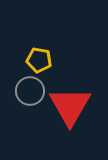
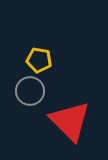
red triangle: moved 15 px down; rotated 15 degrees counterclockwise
